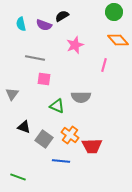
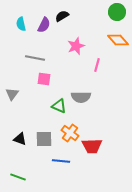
green circle: moved 3 px right
purple semicircle: rotated 84 degrees counterclockwise
pink star: moved 1 px right, 1 px down
pink line: moved 7 px left
green triangle: moved 2 px right
black triangle: moved 4 px left, 12 px down
orange cross: moved 2 px up
gray square: rotated 36 degrees counterclockwise
